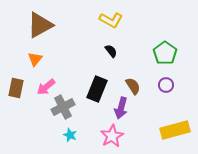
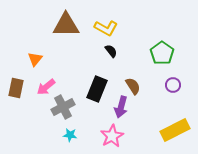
yellow L-shape: moved 5 px left, 8 px down
brown triangle: moved 26 px right; rotated 28 degrees clockwise
green pentagon: moved 3 px left
purple circle: moved 7 px right
purple arrow: moved 1 px up
yellow rectangle: rotated 12 degrees counterclockwise
cyan star: rotated 16 degrees counterclockwise
